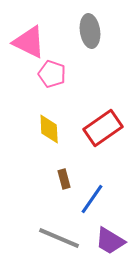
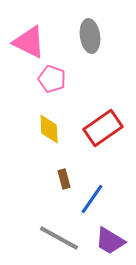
gray ellipse: moved 5 px down
pink pentagon: moved 5 px down
gray line: rotated 6 degrees clockwise
